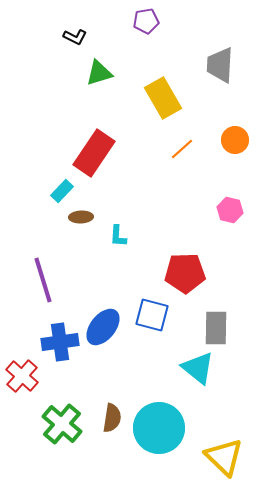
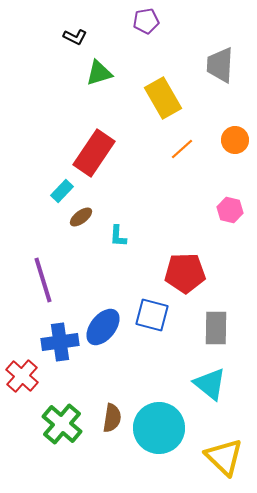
brown ellipse: rotated 35 degrees counterclockwise
cyan triangle: moved 12 px right, 16 px down
